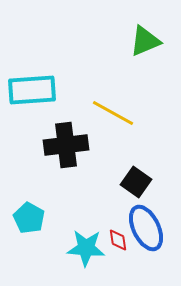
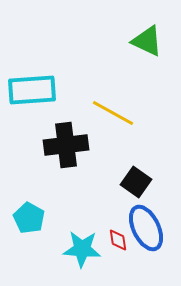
green triangle: moved 2 px right; rotated 48 degrees clockwise
cyan star: moved 4 px left, 1 px down
